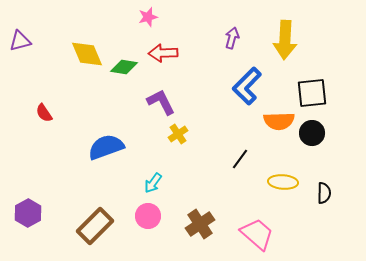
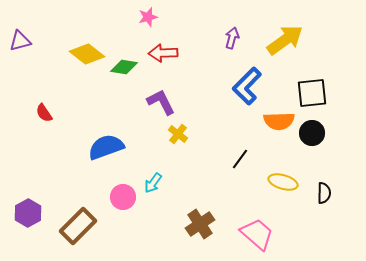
yellow arrow: rotated 129 degrees counterclockwise
yellow diamond: rotated 28 degrees counterclockwise
yellow cross: rotated 18 degrees counterclockwise
yellow ellipse: rotated 12 degrees clockwise
pink circle: moved 25 px left, 19 px up
brown rectangle: moved 17 px left
